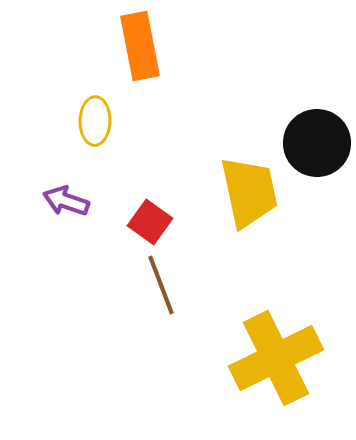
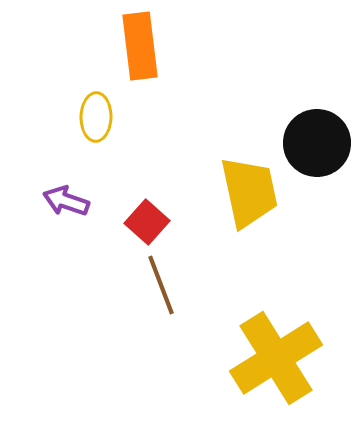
orange rectangle: rotated 4 degrees clockwise
yellow ellipse: moved 1 px right, 4 px up
red square: moved 3 px left; rotated 6 degrees clockwise
yellow cross: rotated 6 degrees counterclockwise
